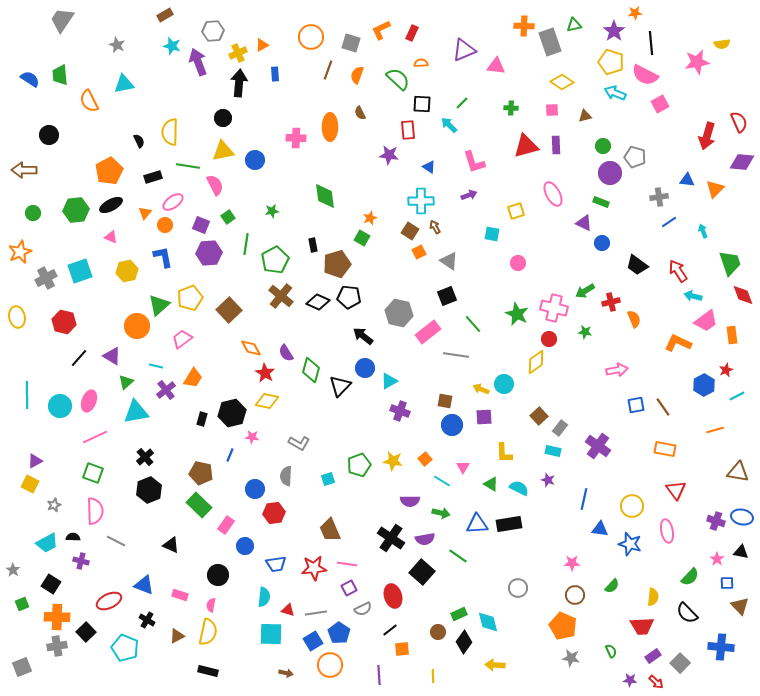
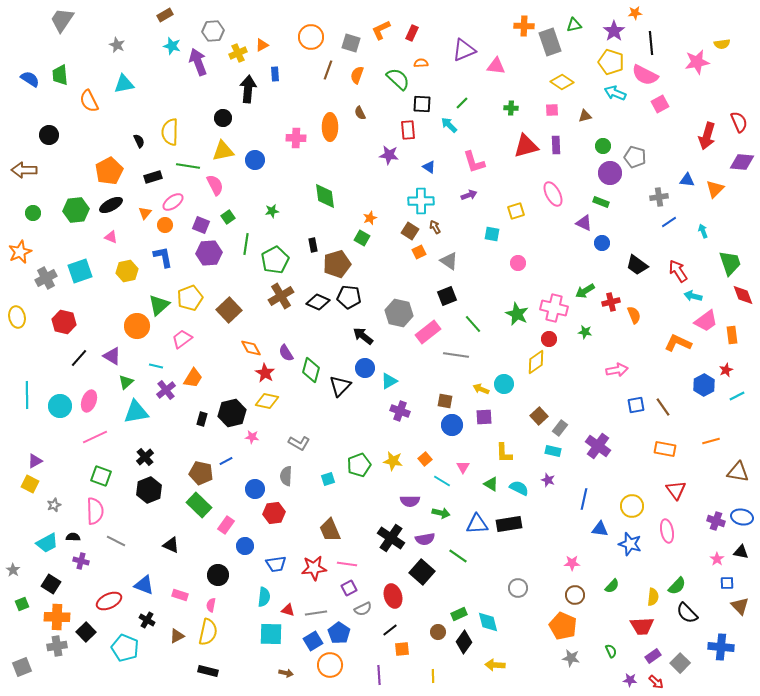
black arrow at (239, 83): moved 9 px right, 6 px down
brown cross at (281, 296): rotated 20 degrees clockwise
orange semicircle at (634, 319): moved 4 px up
orange line at (715, 430): moved 4 px left, 11 px down
blue line at (230, 455): moved 4 px left, 6 px down; rotated 40 degrees clockwise
green square at (93, 473): moved 8 px right, 3 px down
green semicircle at (690, 577): moved 13 px left, 9 px down
